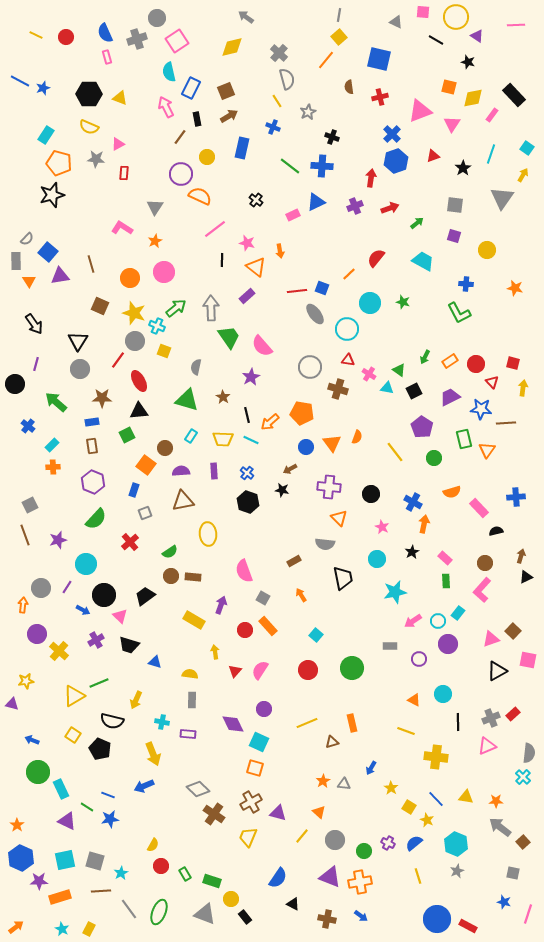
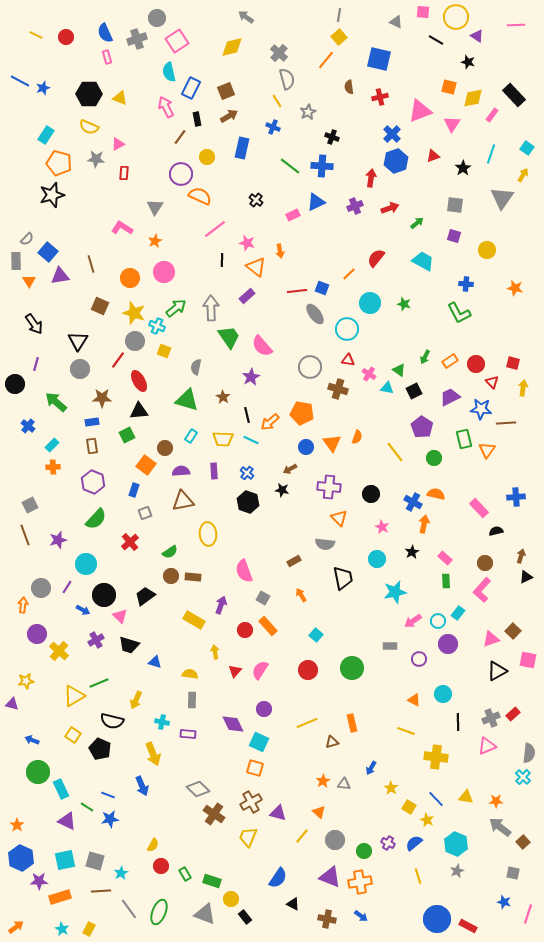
green star at (403, 302): moved 1 px right, 2 px down
orange semicircle at (452, 492): moved 16 px left, 2 px down; rotated 150 degrees counterclockwise
blue arrow at (144, 786): moved 2 px left; rotated 90 degrees counterclockwise
